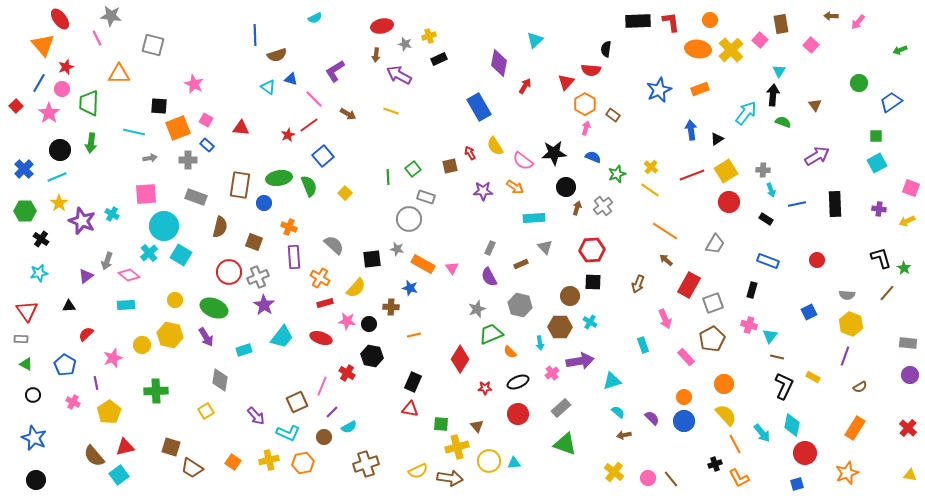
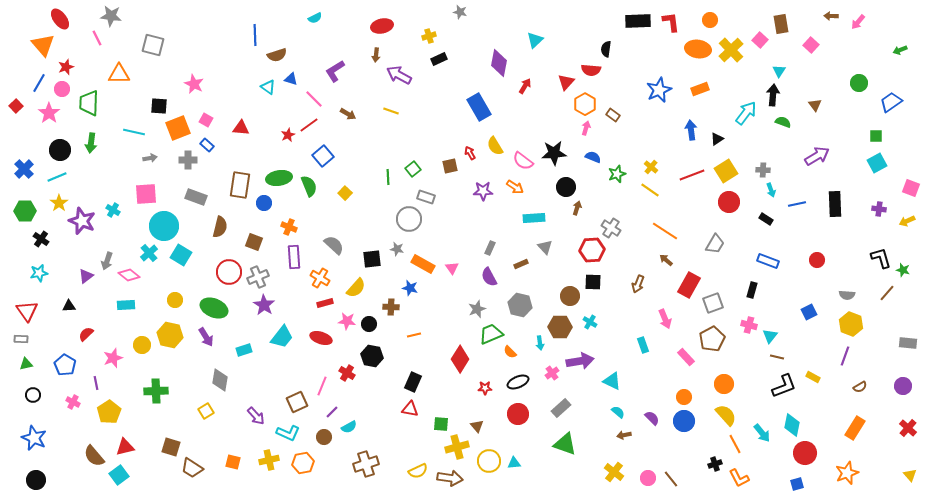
gray star at (405, 44): moved 55 px right, 32 px up
gray cross at (603, 206): moved 8 px right, 22 px down; rotated 18 degrees counterclockwise
cyan cross at (112, 214): moved 1 px right, 4 px up
green star at (904, 268): moved 1 px left, 2 px down; rotated 16 degrees counterclockwise
green triangle at (26, 364): rotated 40 degrees counterclockwise
purple circle at (910, 375): moved 7 px left, 11 px down
cyan triangle at (612, 381): rotated 42 degrees clockwise
black L-shape at (784, 386): rotated 44 degrees clockwise
orange square at (233, 462): rotated 21 degrees counterclockwise
yellow triangle at (910, 475): rotated 40 degrees clockwise
